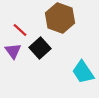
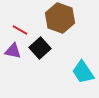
red line: rotated 14 degrees counterclockwise
purple triangle: rotated 42 degrees counterclockwise
